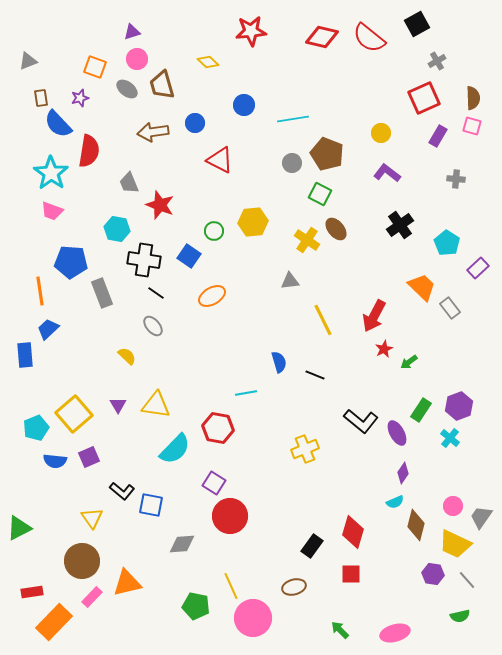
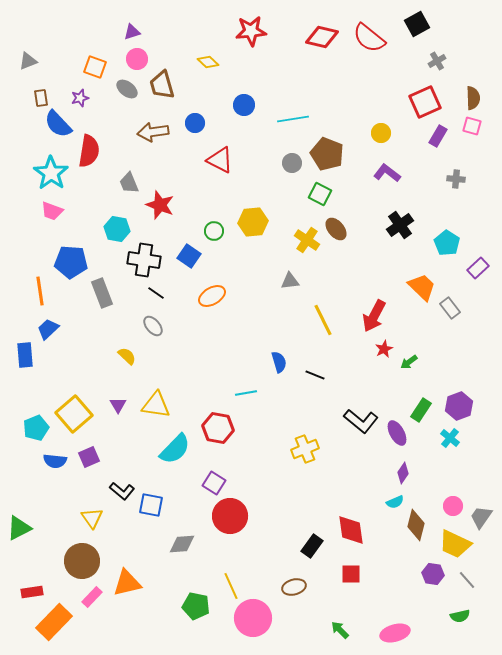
red square at (424, 98): moved 1 px right, 4 px down
red diamond at (353, 532): moved 2 px left, 2 px up; rotated 24 degrees counterclockwise
